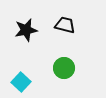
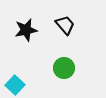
black trapezoid: rotated 35 degrees clockwise
cyan square: moved 6 px left, 3 px down
